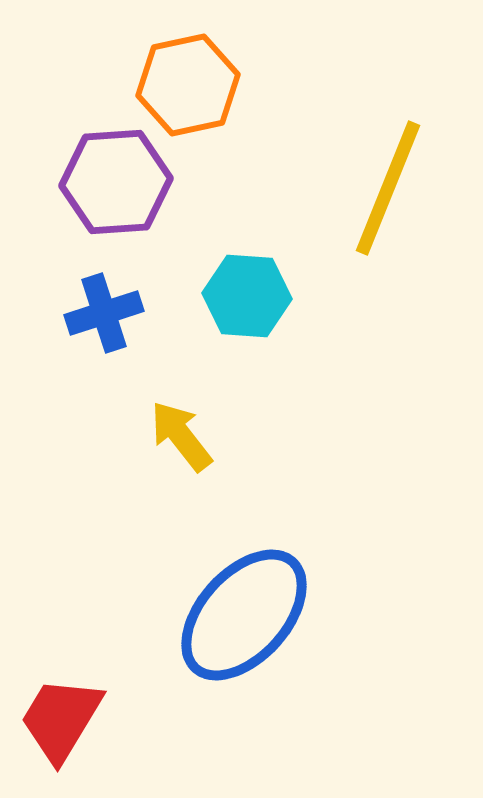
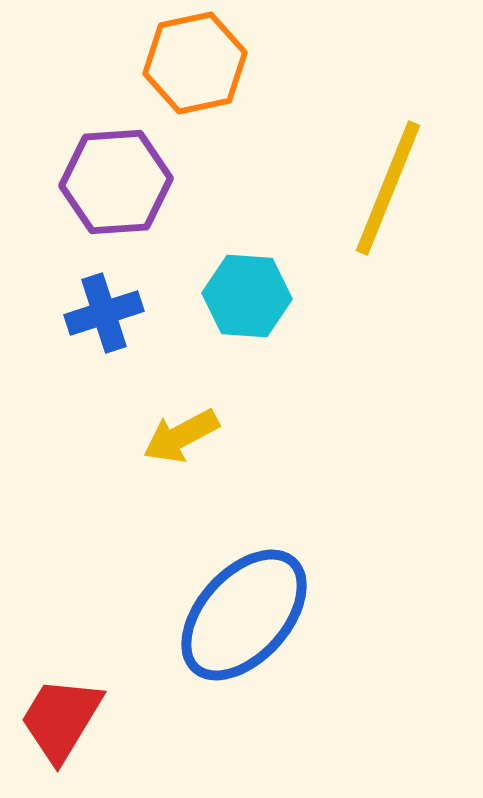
orange hexagon: moved 7 px right, 22 px up
yellow arrow: rotated 80 degrees counterclockwise
